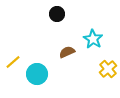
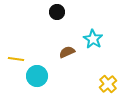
black circle: moved 2 px up
yellow line: moved 3 px right, 3 px up; rotated 49 degrees clockwise
yellow cross: moved 15 px down
cyan circle: moved 2 px down
